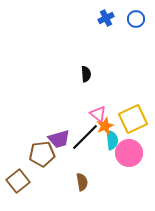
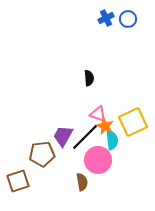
blue circle: moved 8 px left
black semicircle: moved 3 px right, 4 px down
pink triangle: rotated 18 degrees counterclockwise
yellow square: moved 3 px down
orange star: rotated 24 degrees counterclockwise
purple trapezoid: moved 4 px right, 3 px up; rotated 135 degrees clockwise
pink circle: moved 31 px left, 7 px down
brown square: rotated 20 degrees clockwise
